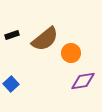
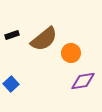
brown semicircle: moved 1 px left
